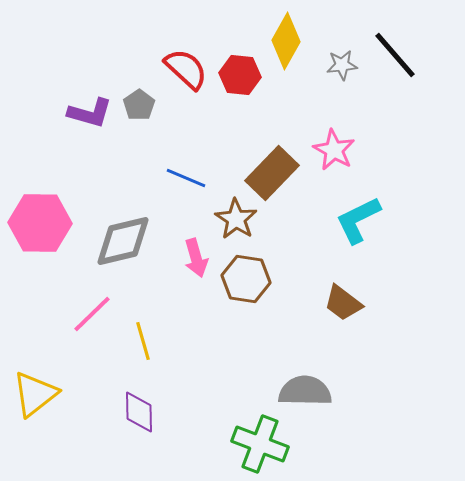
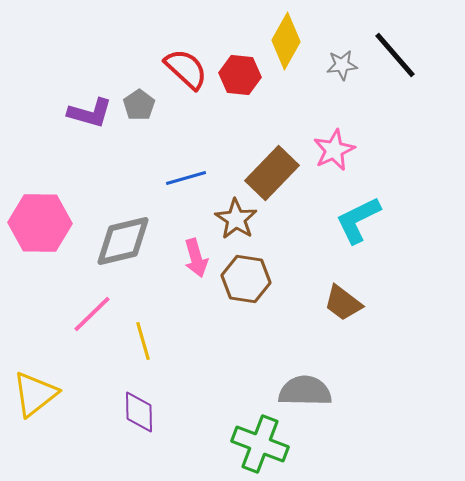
pink star: rotated 18 degrees clockwise
blue line: rotated 39 degrees counterclockwise
